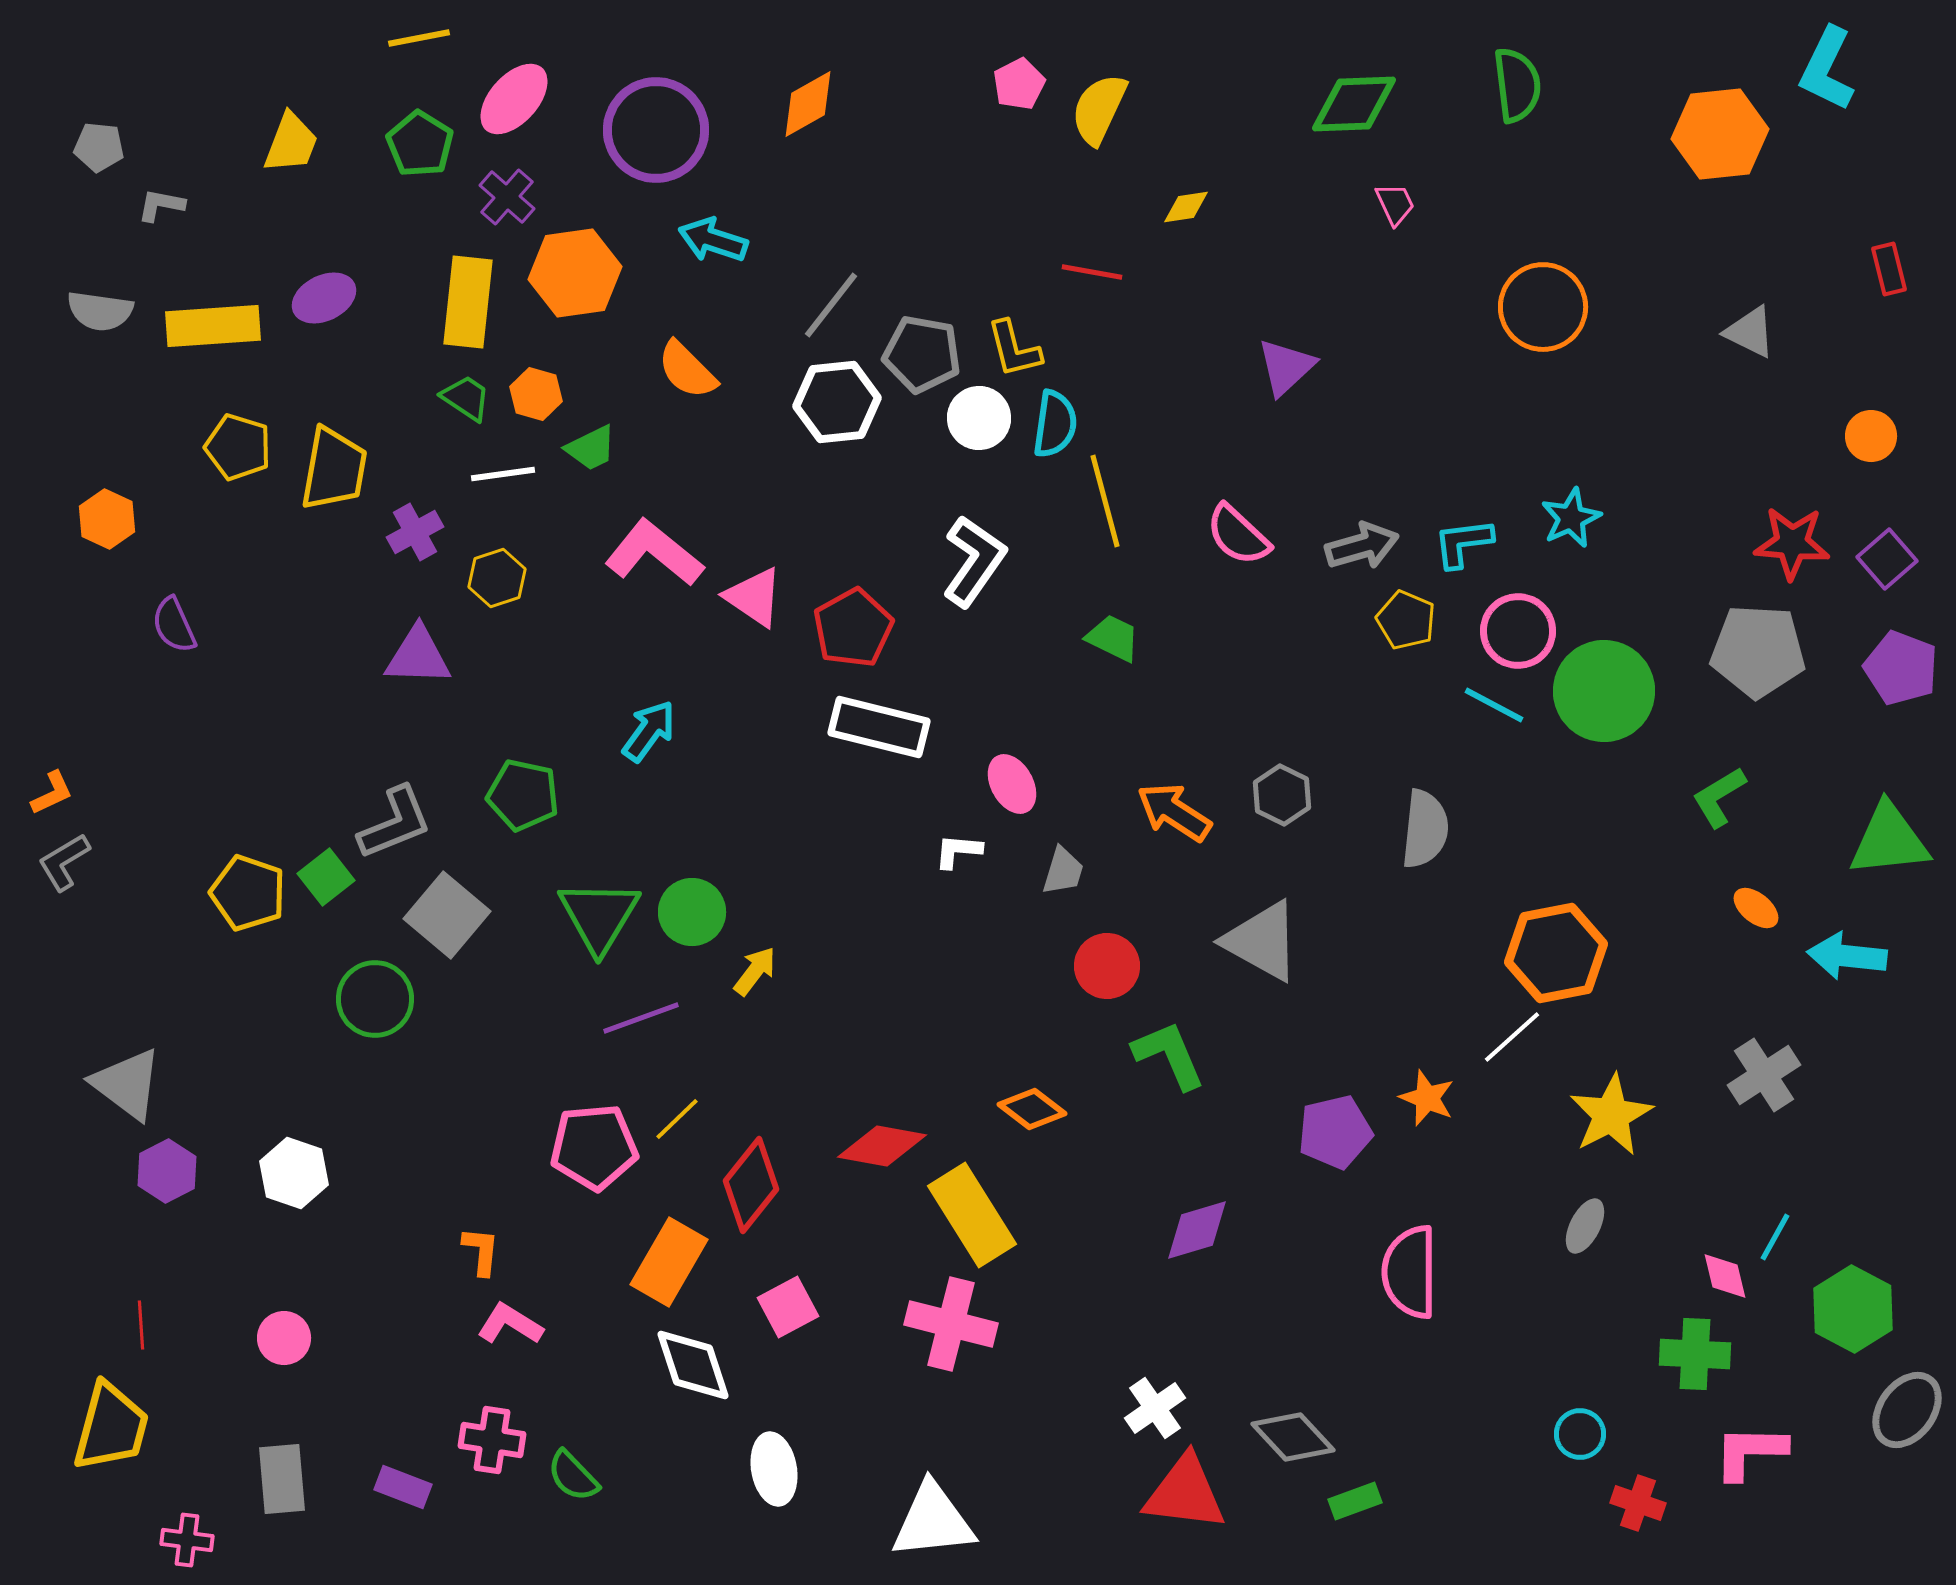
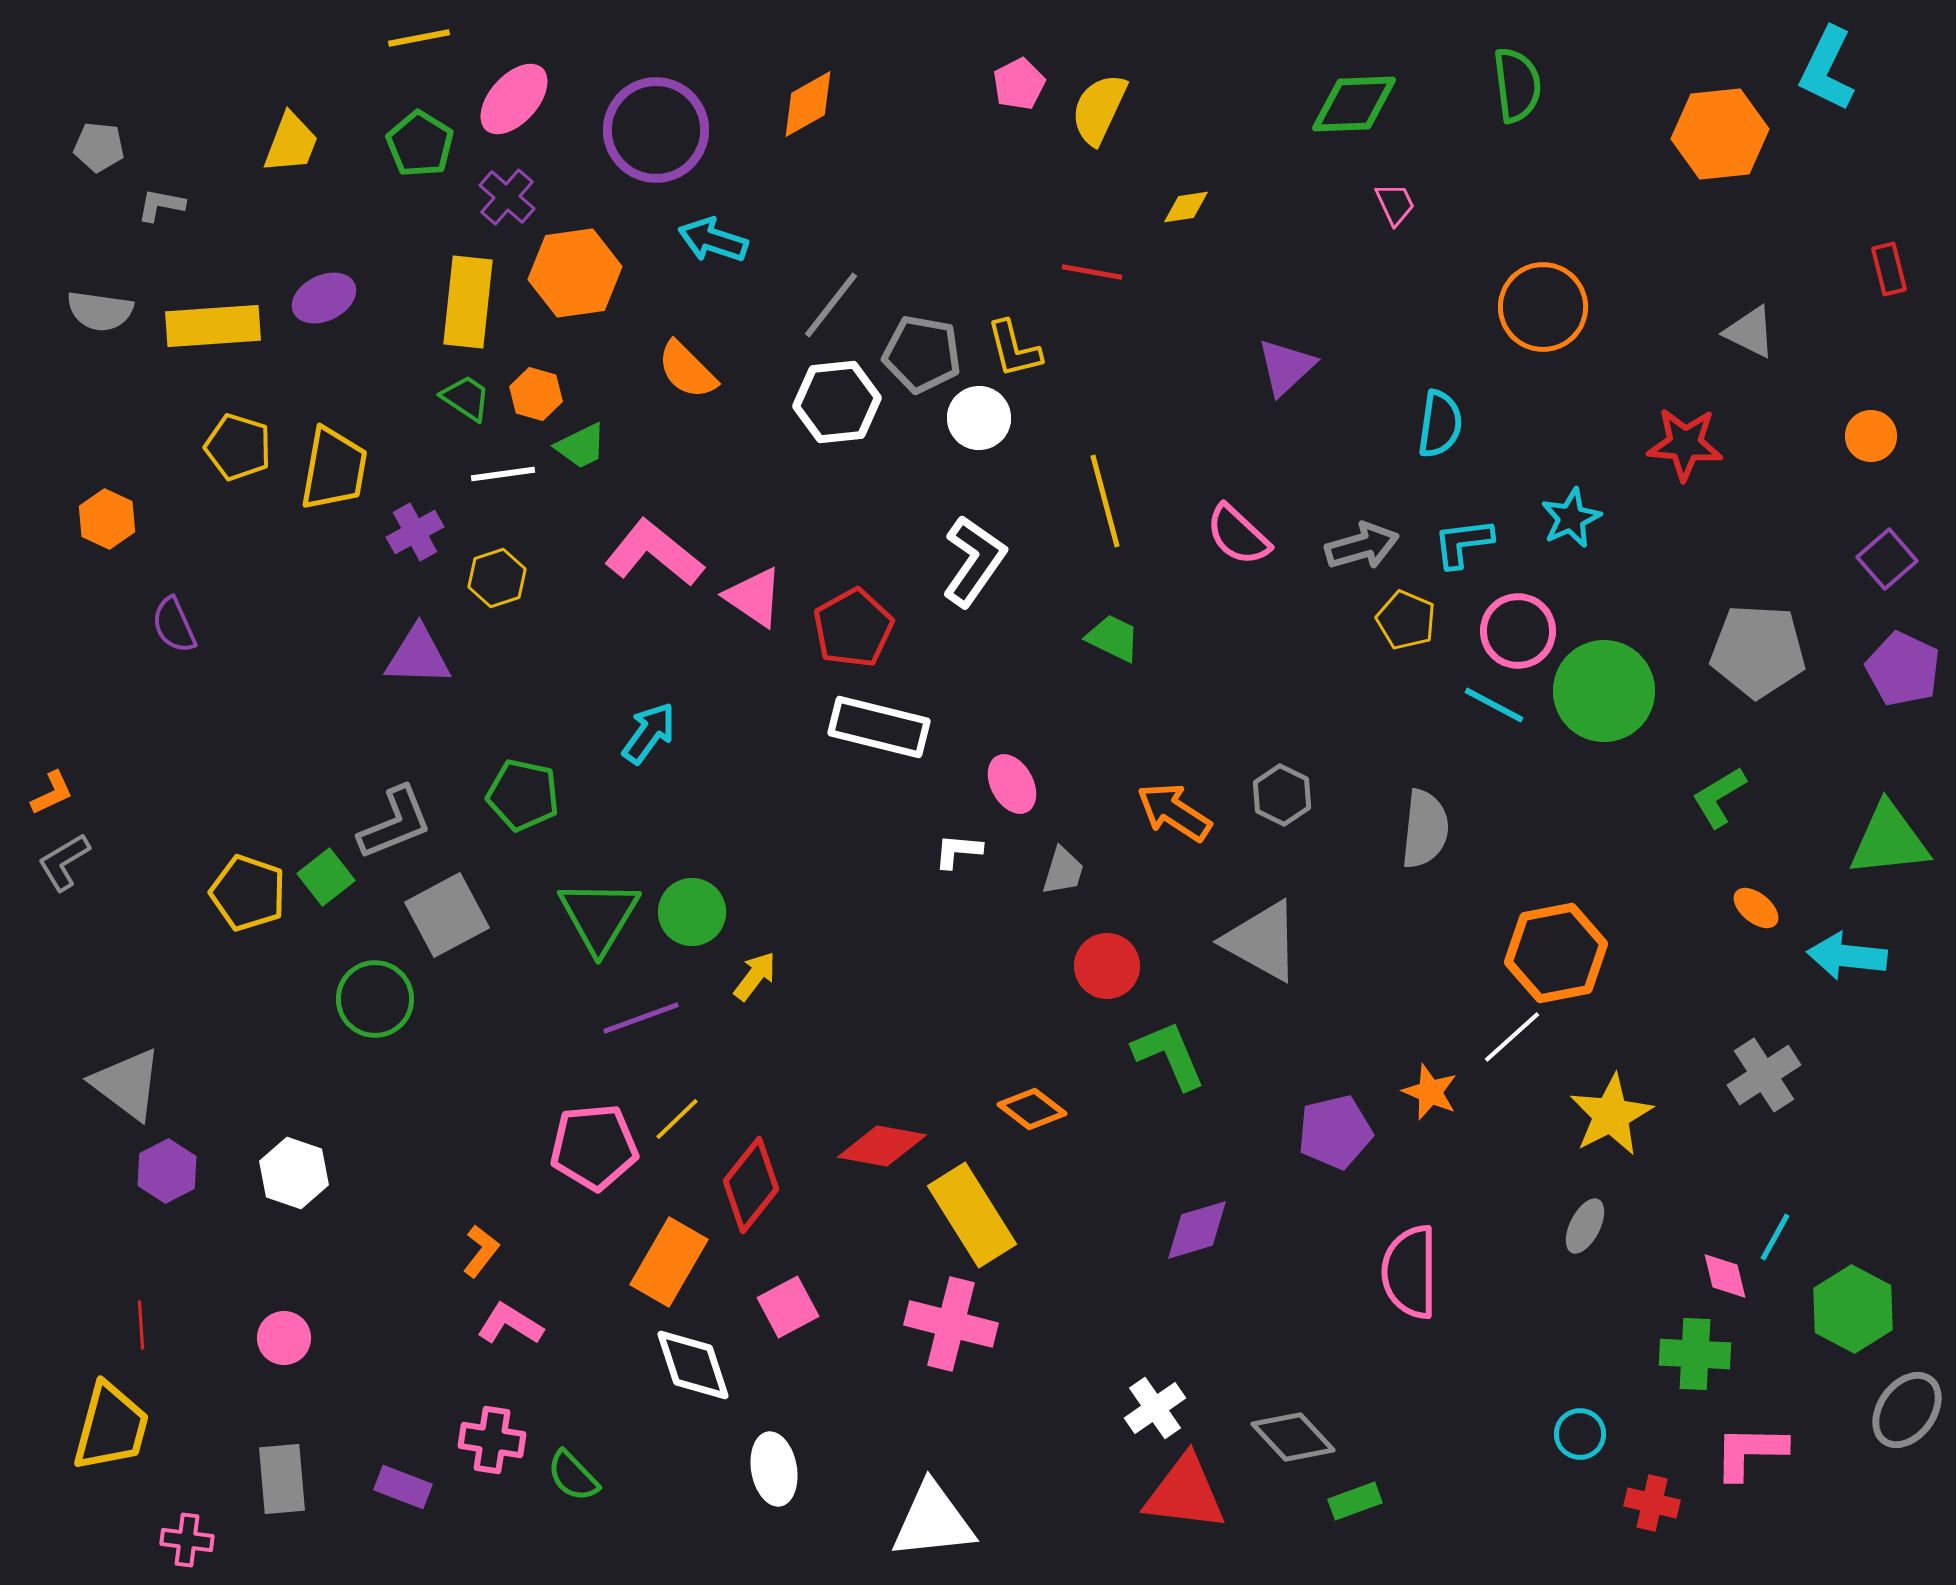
cyan semicircle at (1055, 424): moved 385 px right
green trapezoid at (591, 448): moved 10 px left, 2 px up
red star at (1792, 543): moved 107 px left, 99 px up
purple pentagon at (1901, 668): moved 2 px right, 1 px down; rotated 4 degrees clockwise
cyan arrow at (649, 731): moved 2 px down
gray square at (447, 915): rotated 22 degrees clockwise
yellow arrow at (755, 971): moved 5 px down
orange star at (1427, 1098): moved 3 px right, 6 px up
orange L-shape at (481, 1251): rotated 32 degrees clockwise
red cross at (1638, 1503): moved 14 px right; rotated 6 degrees counterclockwise
